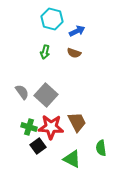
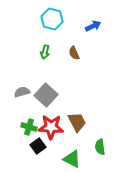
blue arrow: moved 16 px right, 5 px up
brown semicircle: rotated 48 degrees clockwise
gray semicircle: rotated 70 degrees counterclockwise
green semicircle: moved 1 px left, 1 px up
